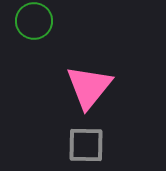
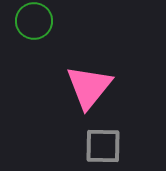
gray square: moved 17 px right, 1 px down
